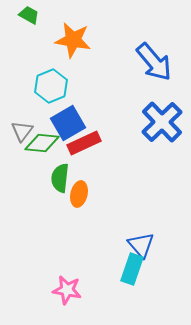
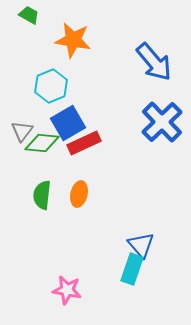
green semicircle: moved 18 px left, 17 px down
